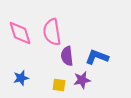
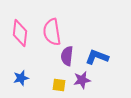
pink diamond: rotated 24 degrees clockwise
purple semicircle: rotated 12 degrees clockwise
